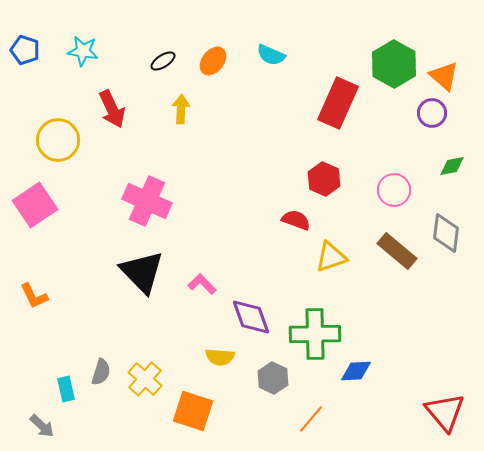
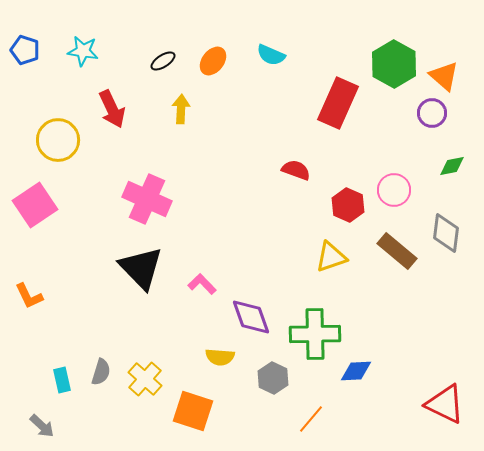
red hexagon: moved 24 px right, 26 px down
pink cross: moved 2 px up
red semicircle: moved 50 px up
black triangle: moved 1 px left, 4 px up
orange L-shape: moved 5 px left
cyan rectangle: moved 4 px left, 9 px up
red triangle: moved 8 px up; rotated 24 degrees counterclockwise
